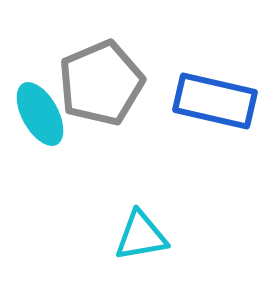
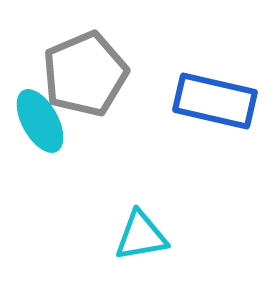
gray pentagon: moved 16 px left, 9 px up
cyan ellipse: moved 7 px down
